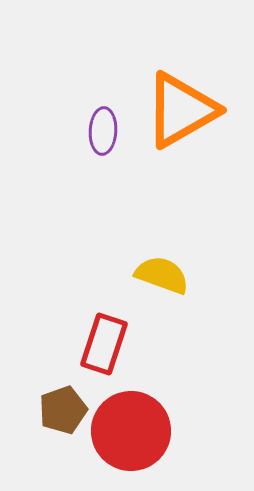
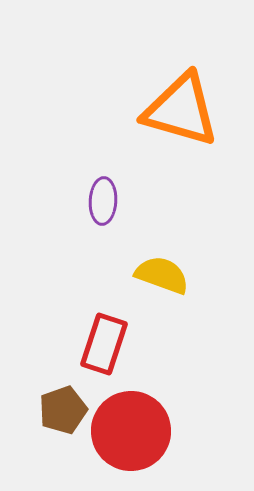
orange triangle: rotated 46 degrees clockwise
purple ellipse: moved 70 px down
